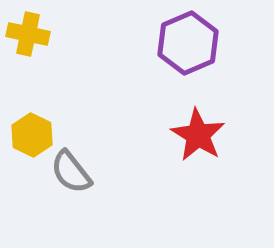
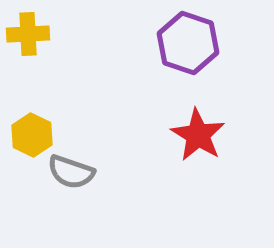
yellow cross: rotated 15 degrees counterclockwise
purple hexagon: rotated 18 degrees counterclockwise
gray semicircle: rotated 33 degrees counterclockwise
